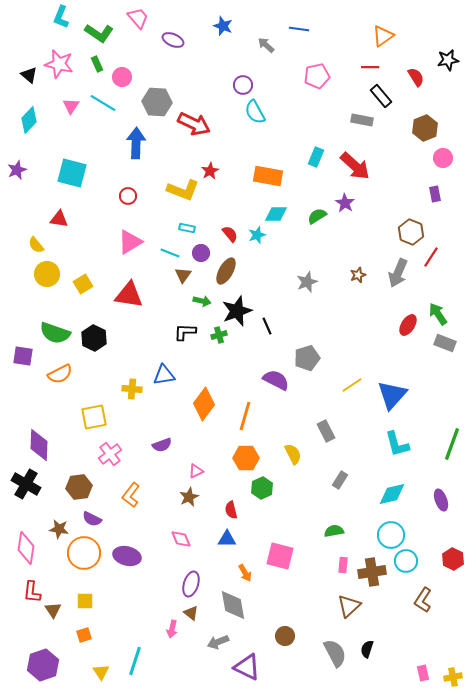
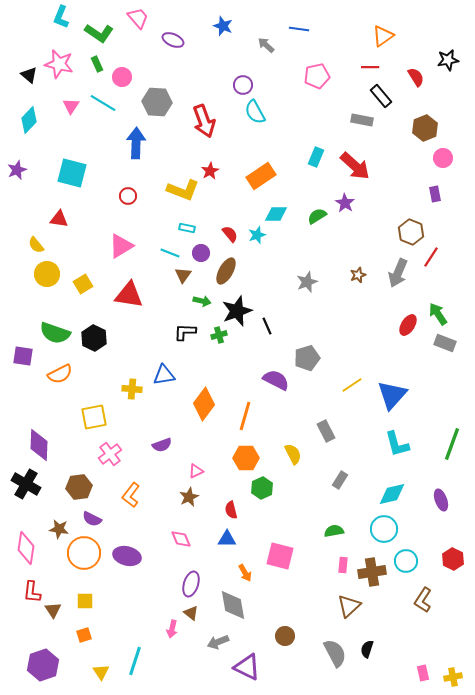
red arrow at (194, 124): moved 10 px right, 3 px up; rotated 44 degrees clockwise
orange rectangle at (268, 176): moved 7 px left; rotated 44 degrees counterclockwise
pink triangle at (130, 242): moved 9 px left, 4 px down
cyan circle at (391, 535): moved 7 px left, 6 px up
